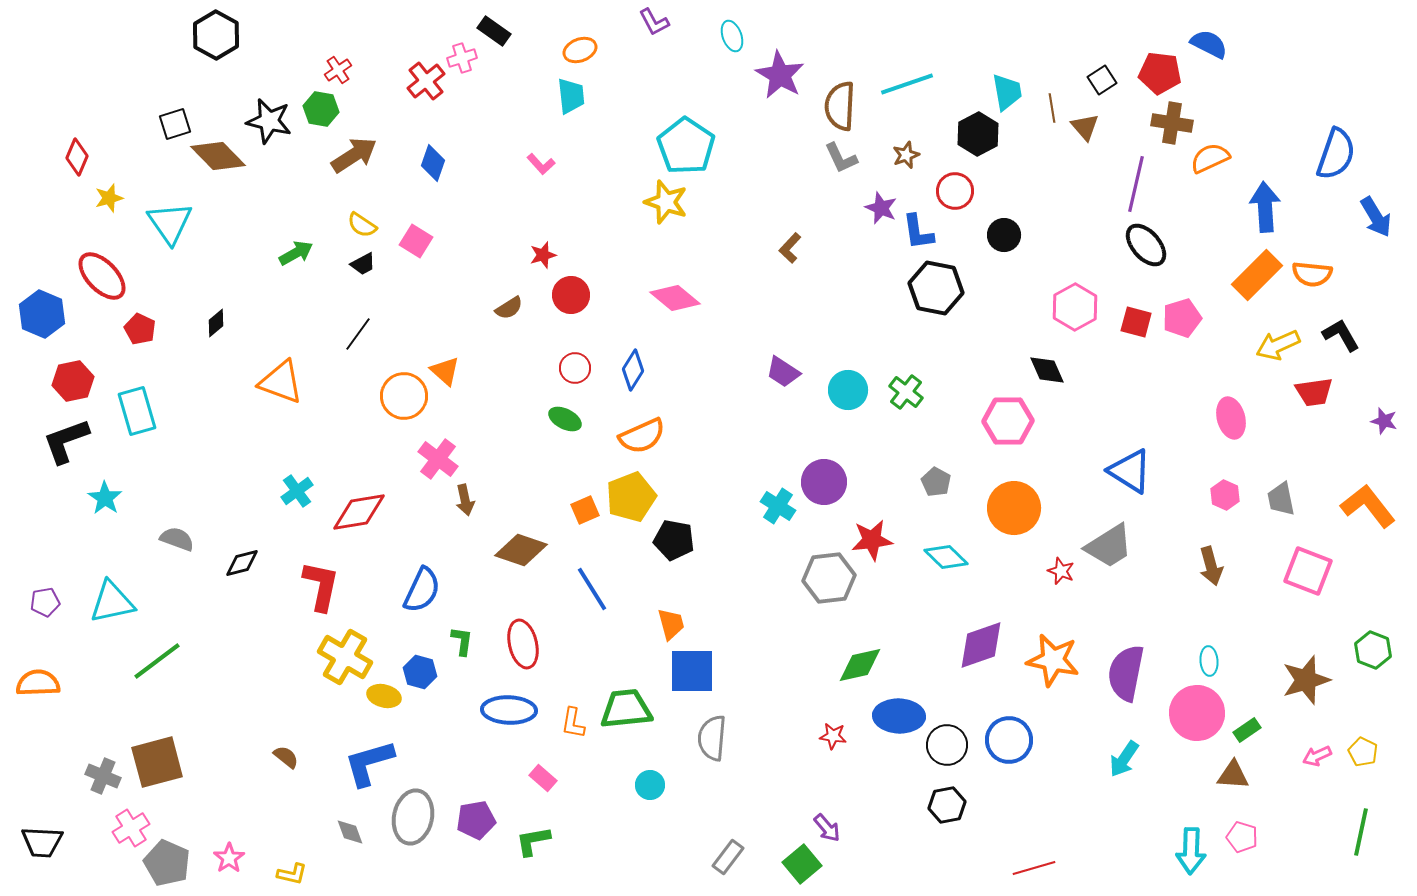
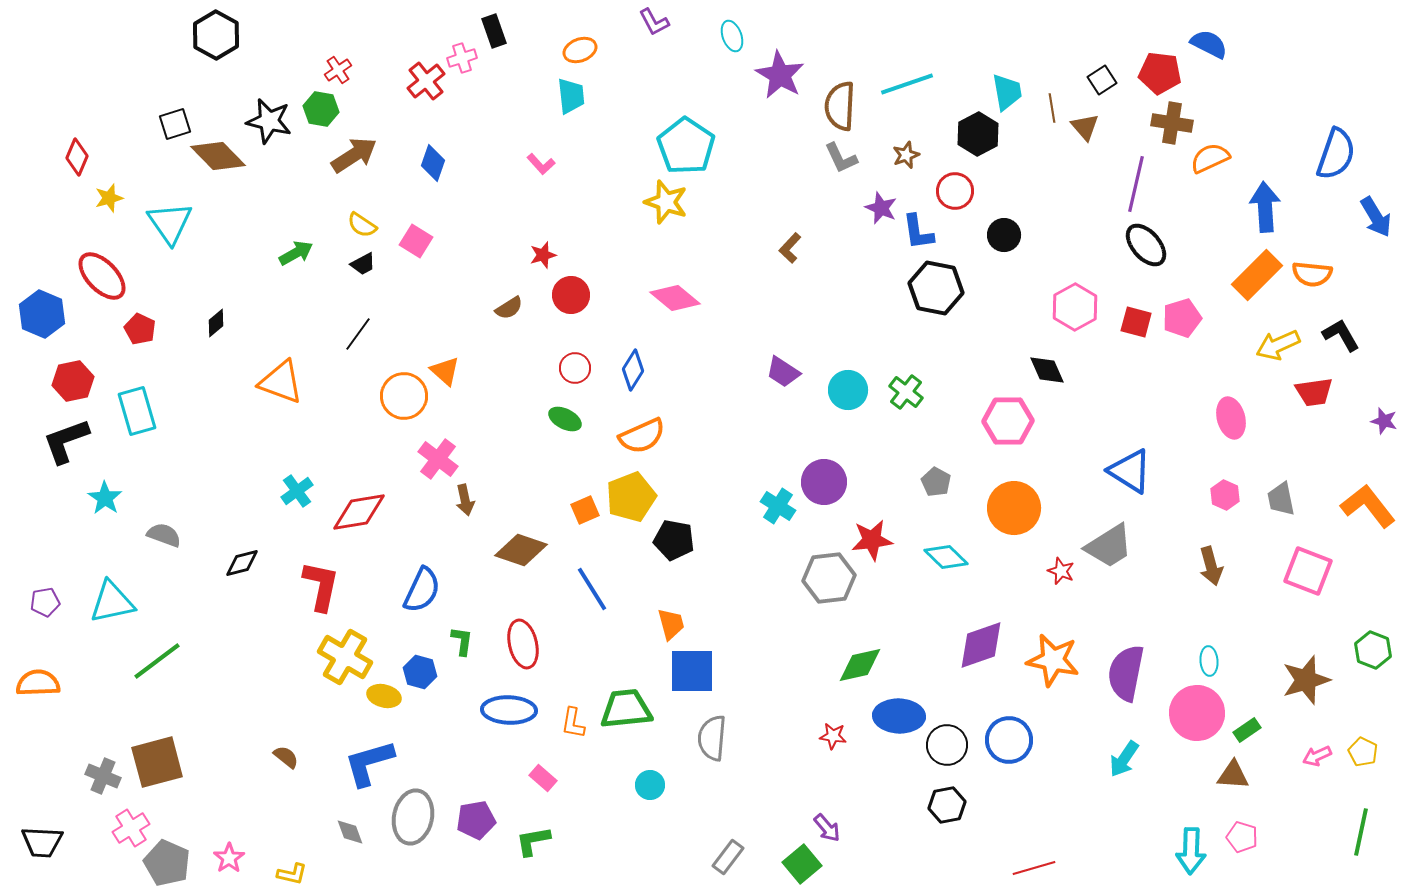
black rectangle at (494, 31): rotated 36 degrees clockwise
gray semicircle at (177, 539): moved 13 px left, 4 px up
